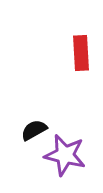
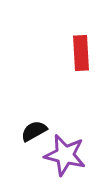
black semicircle: moved 1 px down
